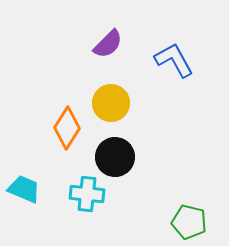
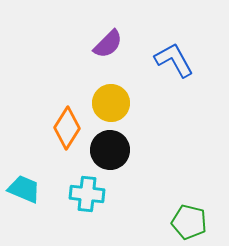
black circle: moved 5 px left, 7 px up
